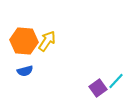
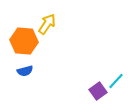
yellow arrow: moved 17 px up
purple square: moved 3 px down
